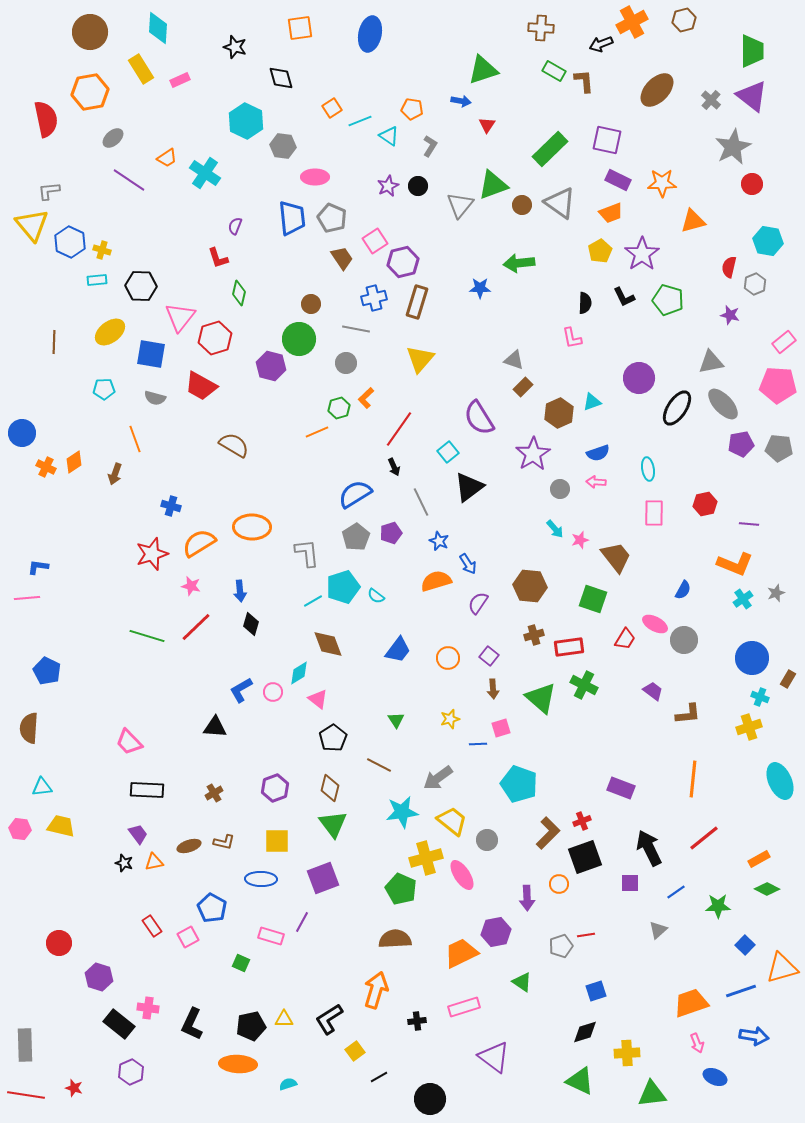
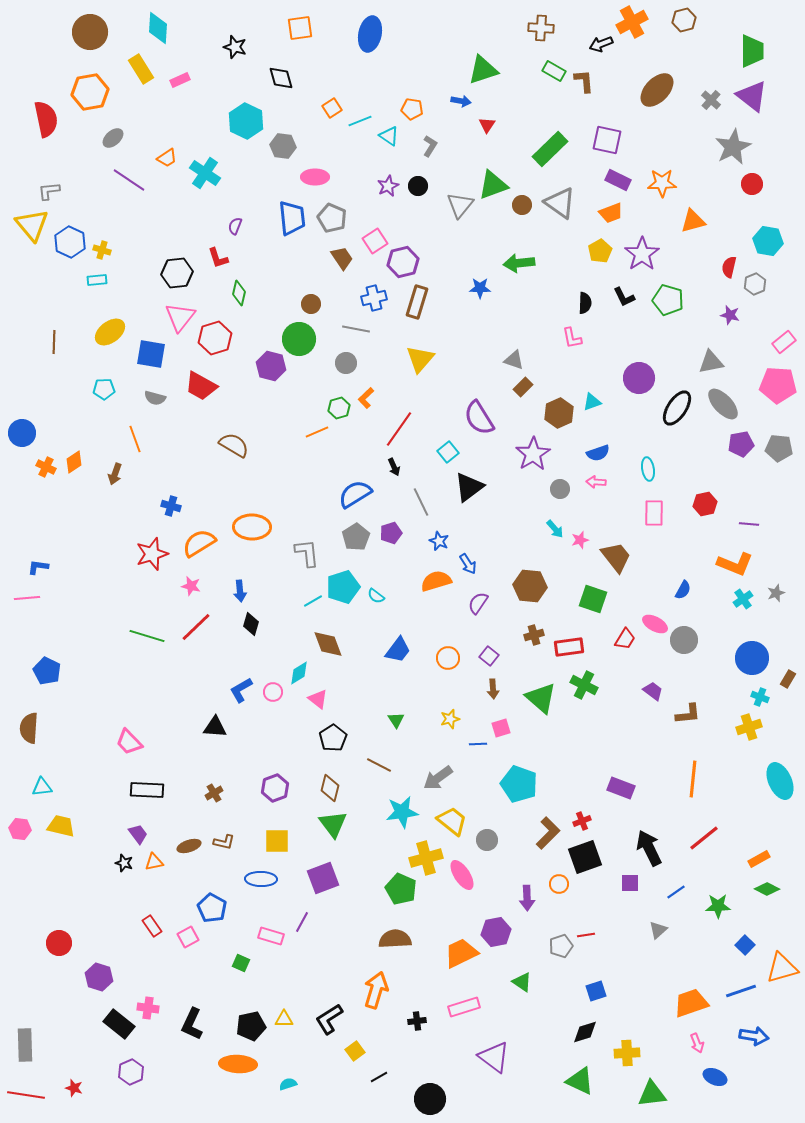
black hexagon at (141, 286): moved 36 px right, 13 px up; rotated 8 degrees counterclockwise
